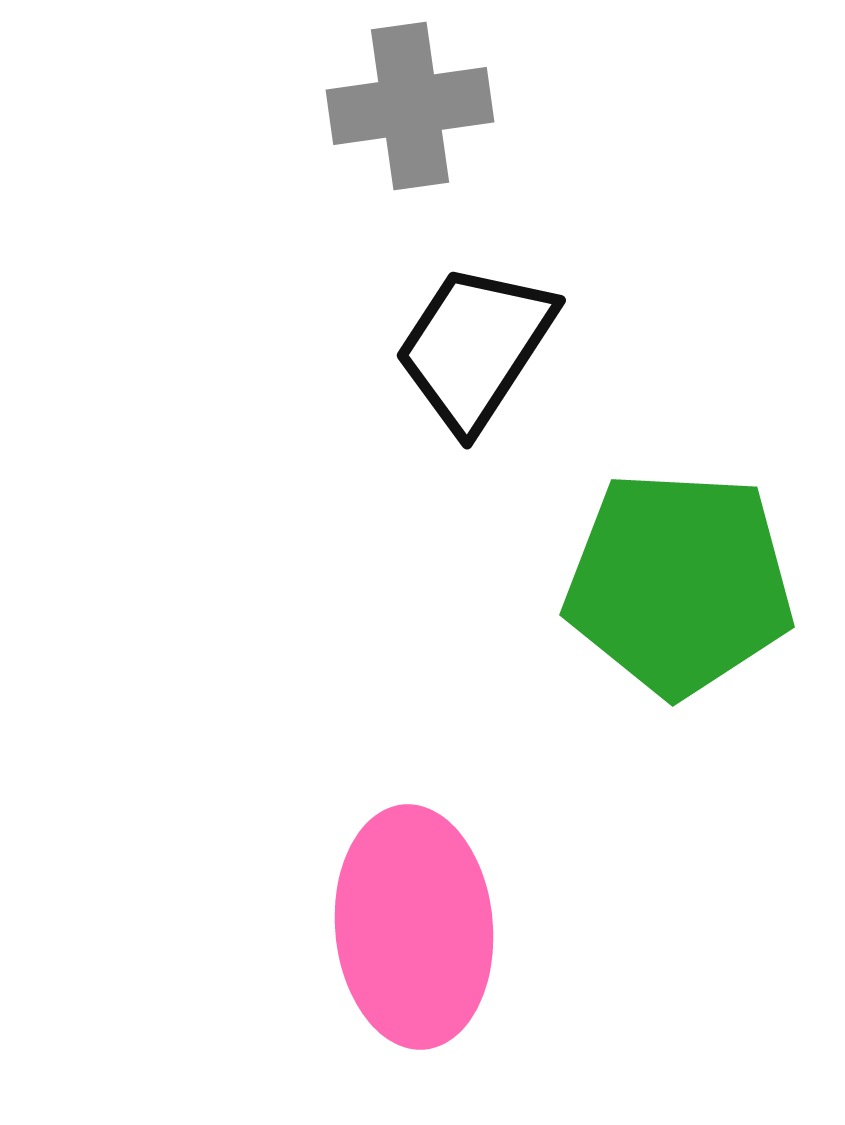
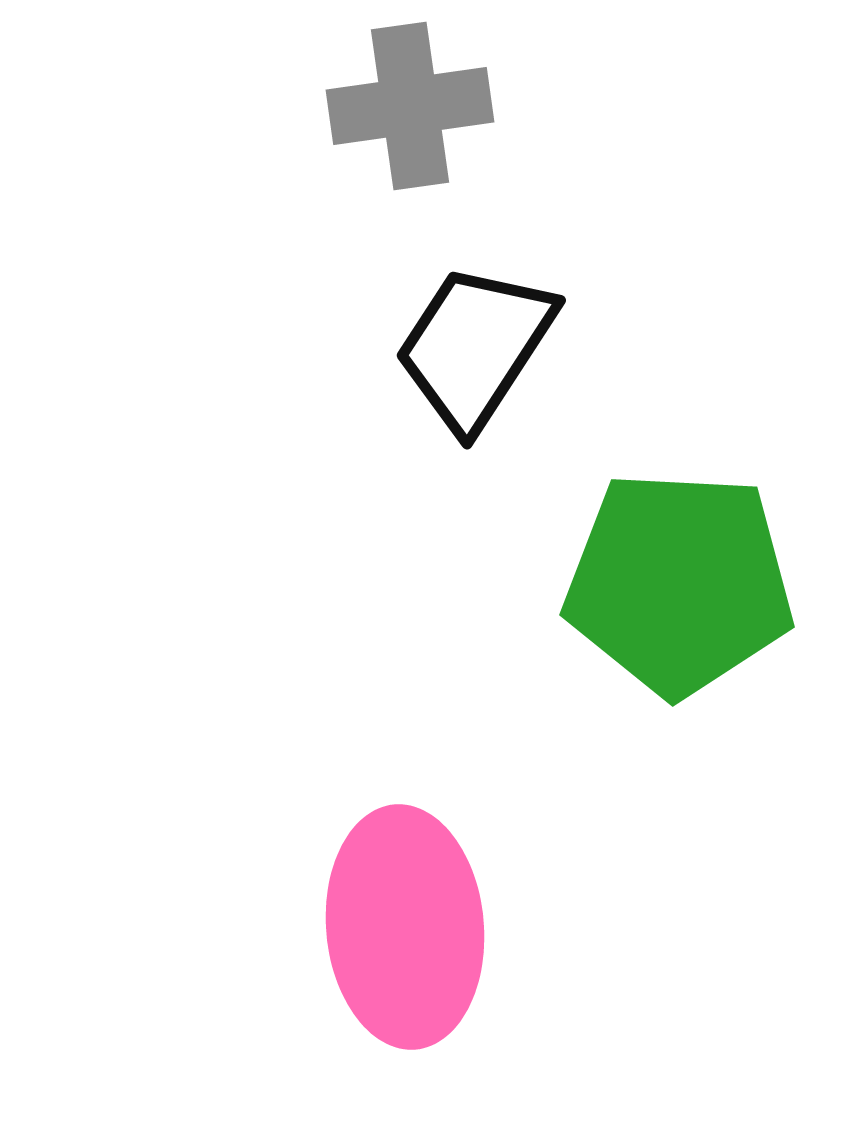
pink ellipse: moved 9 px left
